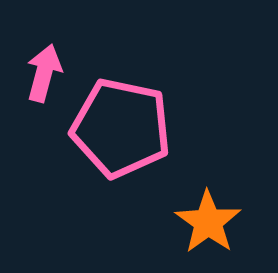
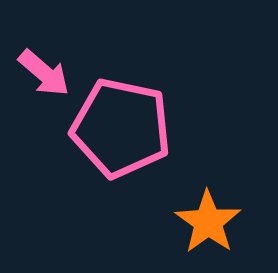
pink arrow: rotated 116 degrees clockwise
